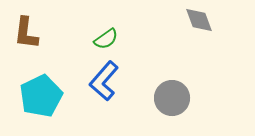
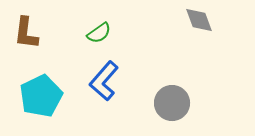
green semicircle: moved 7 px left, 6 px up
gray circle: moved 5 px down
